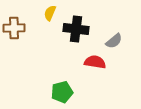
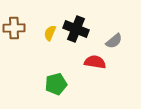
yellow semicircle: moved 20 px down
black cross: rotated 15 degrees clockwise
green pentagon: moved 6 px left, 8 px up
